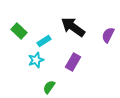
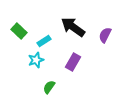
purple semicircle: moved 3 px left
